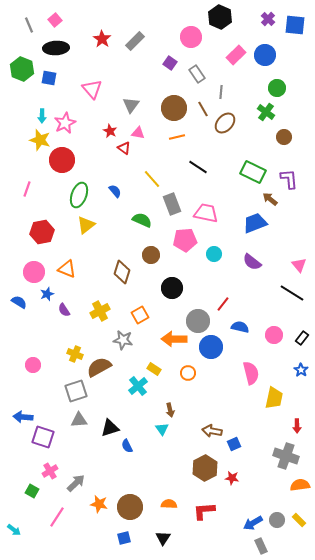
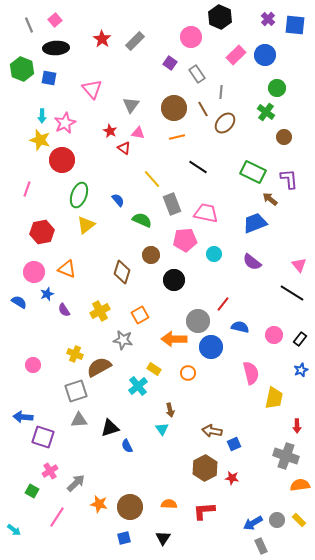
blue semicircle at (115, 191): moved 3 px right, 9 px down
black circle at (172, 288): moved 2 px right, 8 px up
black rectangle at (302, 338): moved 2 px left, 1 px down
blue star at (301, 370): rotated 16 degrees clockwise
